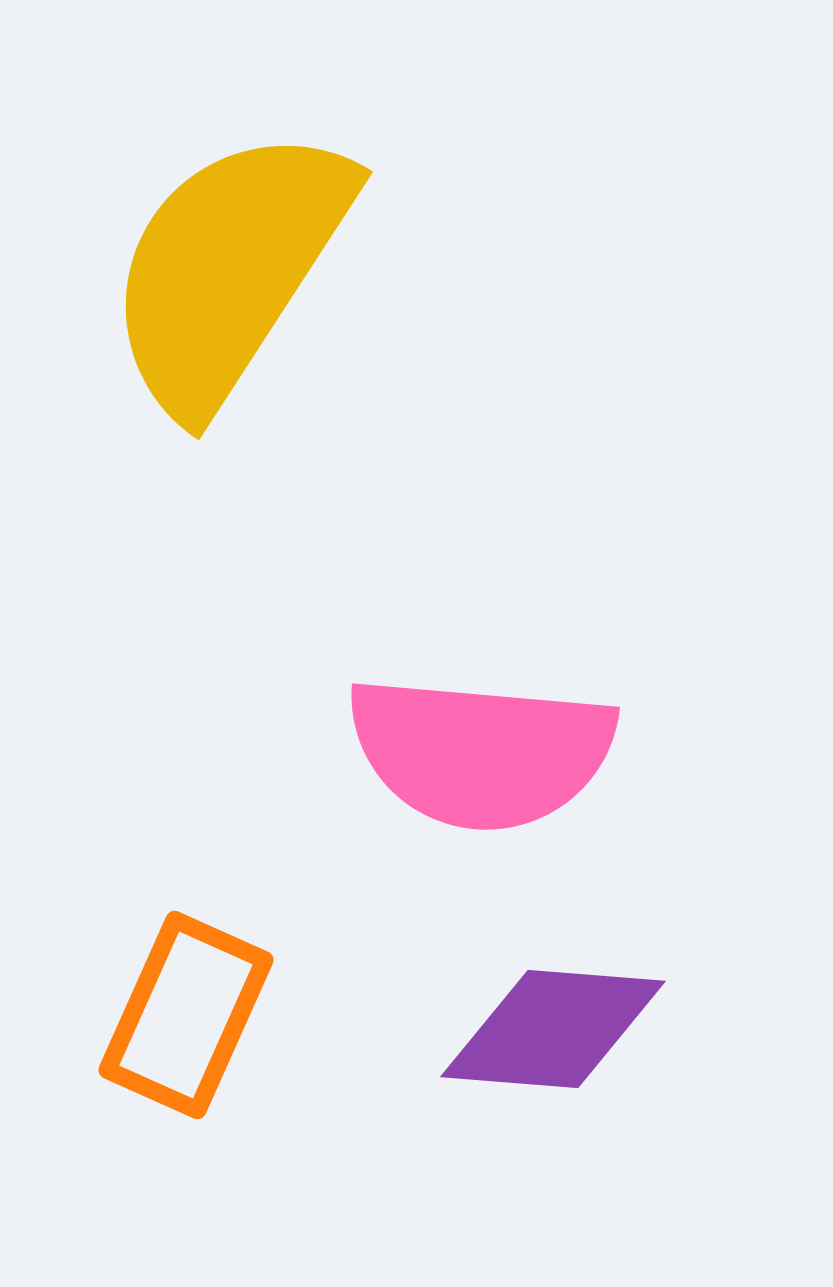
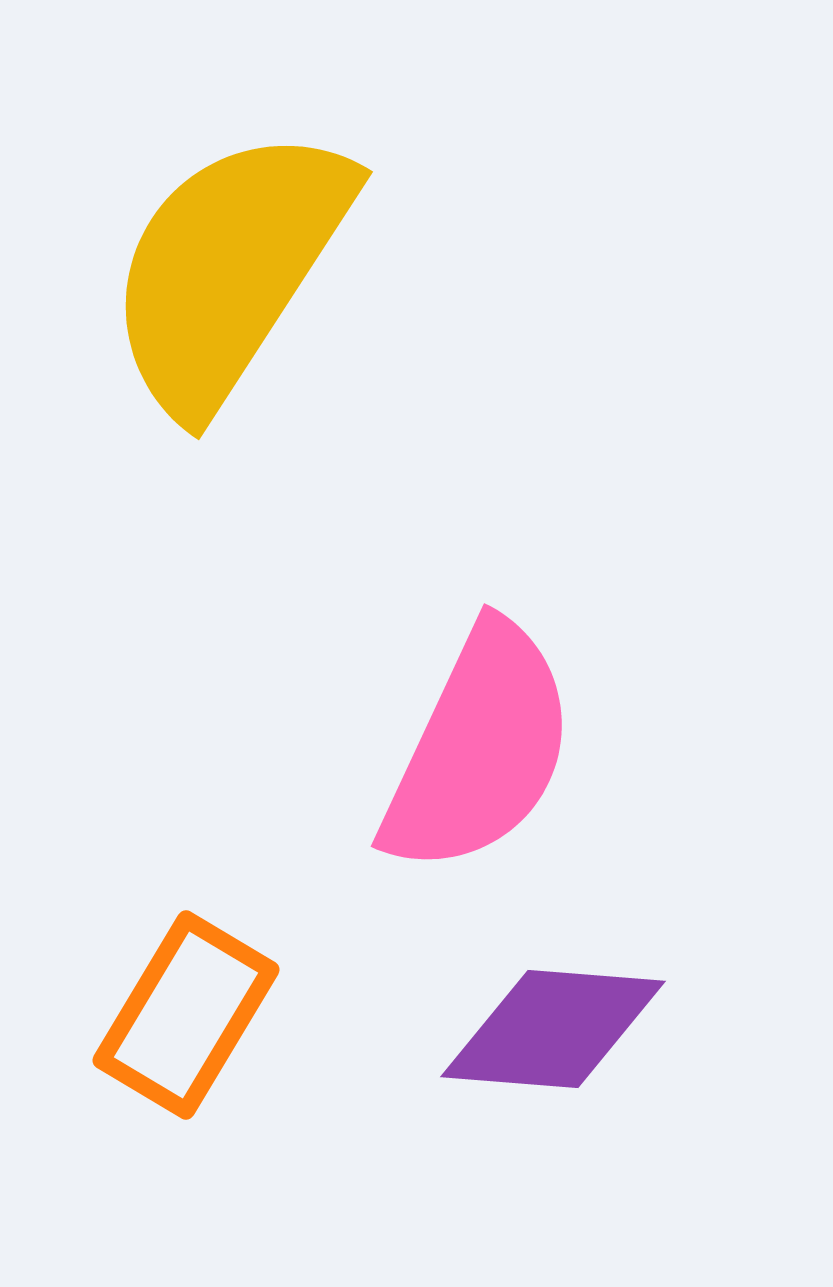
pink semicircle: moved 2 px left, 3 px up; rotated 70 degrees counterclockwise
orange rectangle: rotated 7 degrees clockwise
